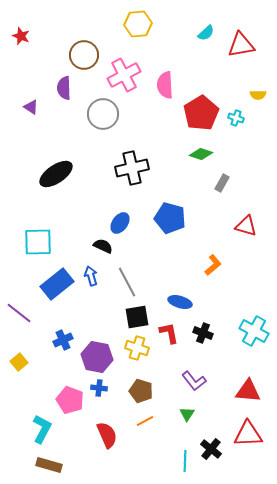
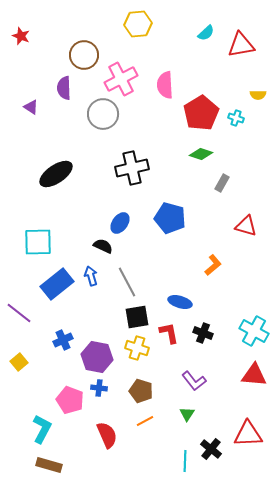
pink cross at (124, 75): moved 3 px left, 4 px down
red triangle at (248, 391): moved 6 px right, 16 px up
